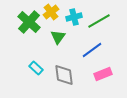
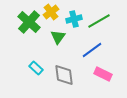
cyan cross: moved 2 px down
pink rectangle: rotated 48 degrees clockwise
